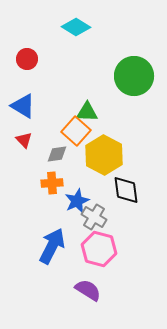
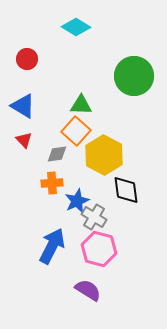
green triangle: moved 6 px left, 7 px up
